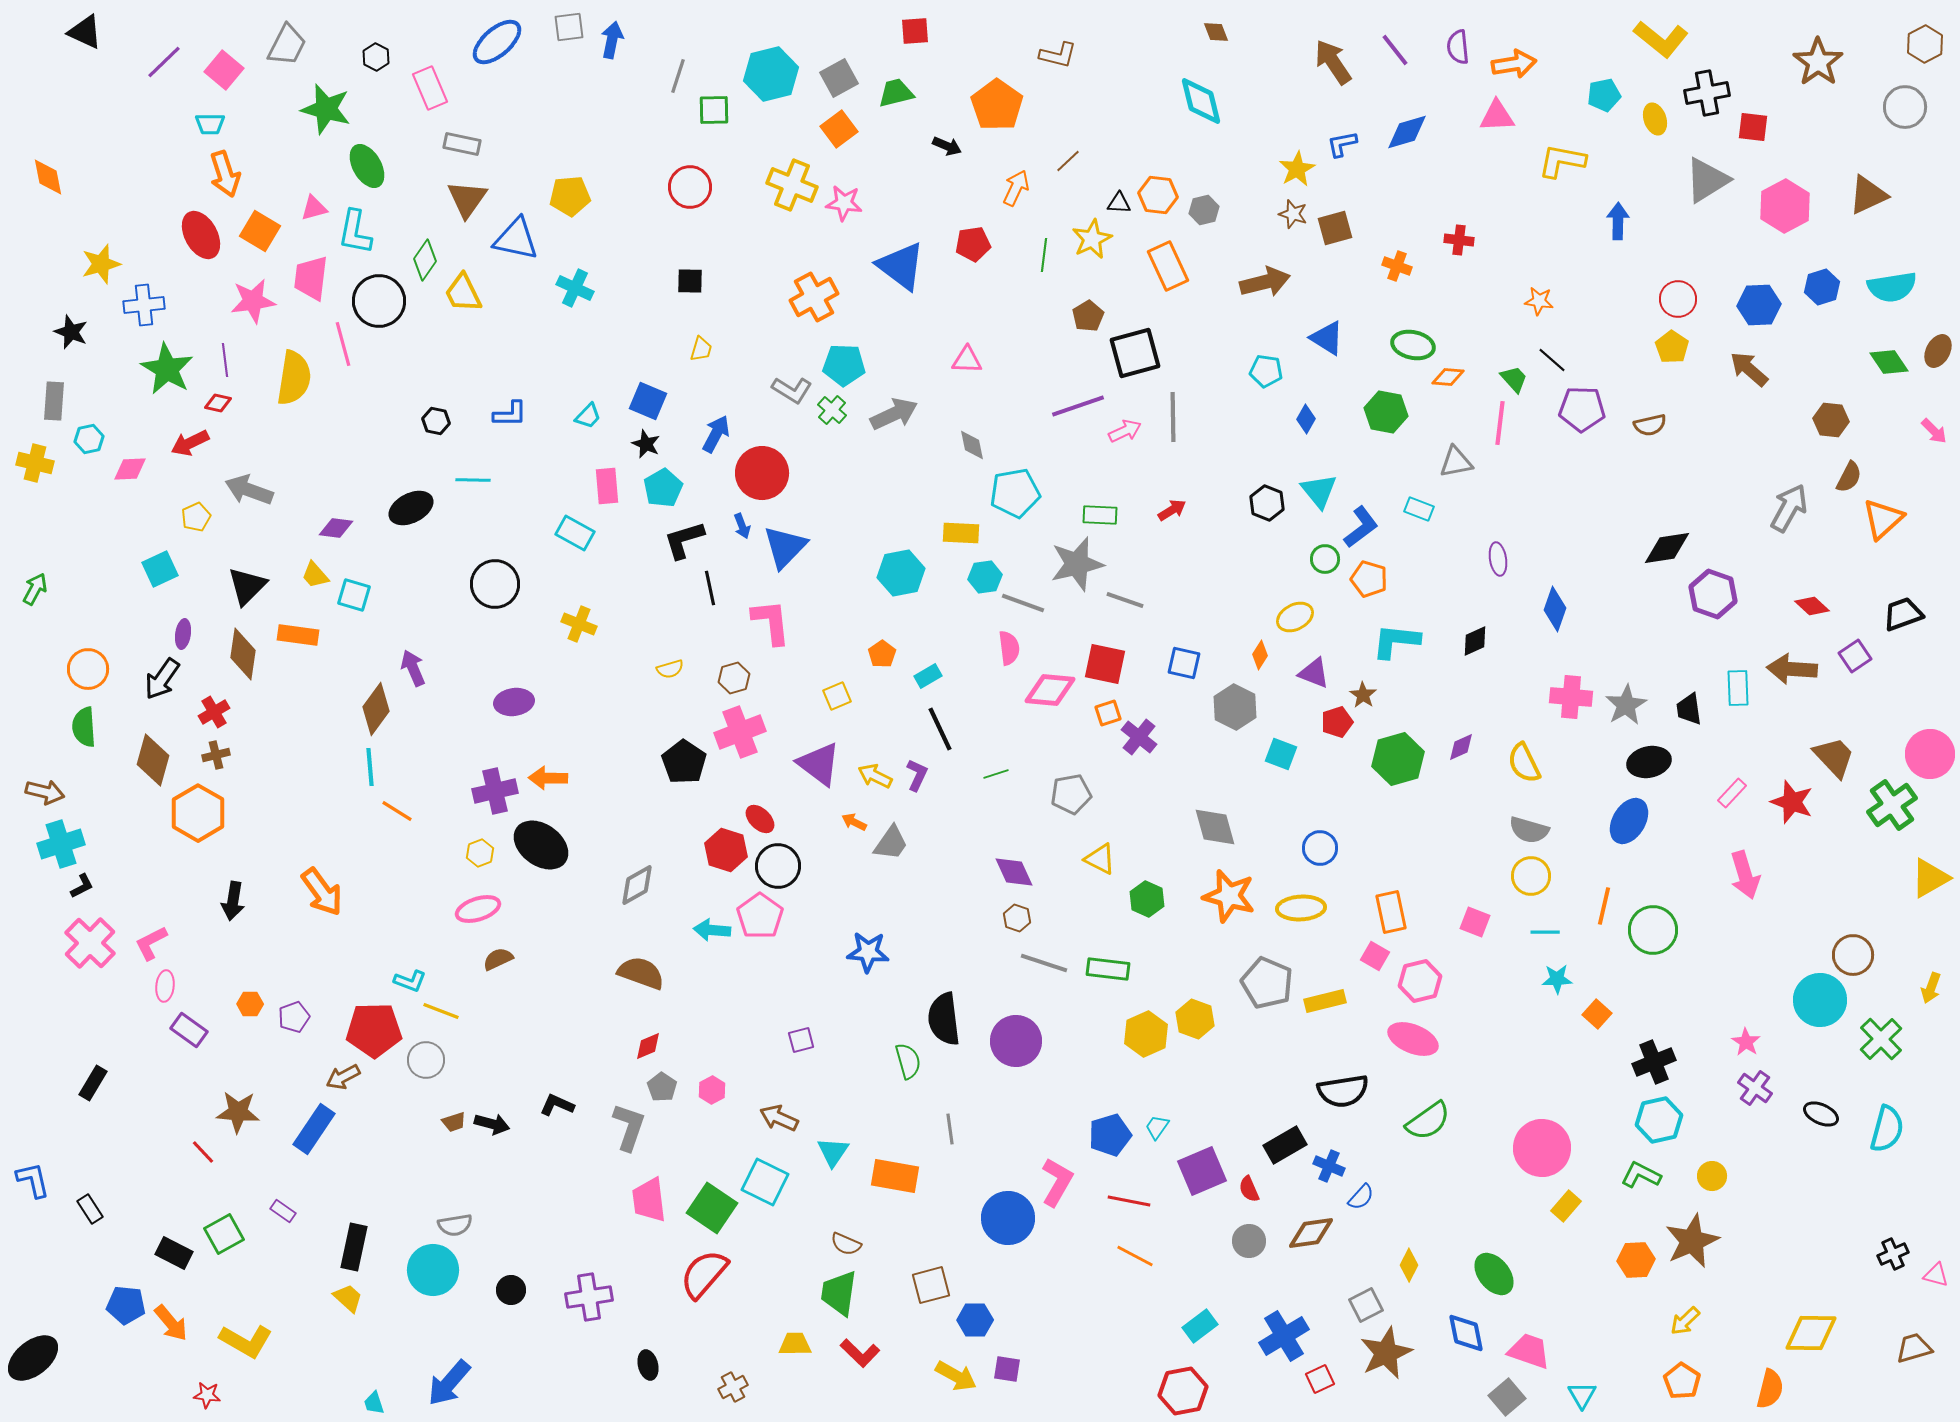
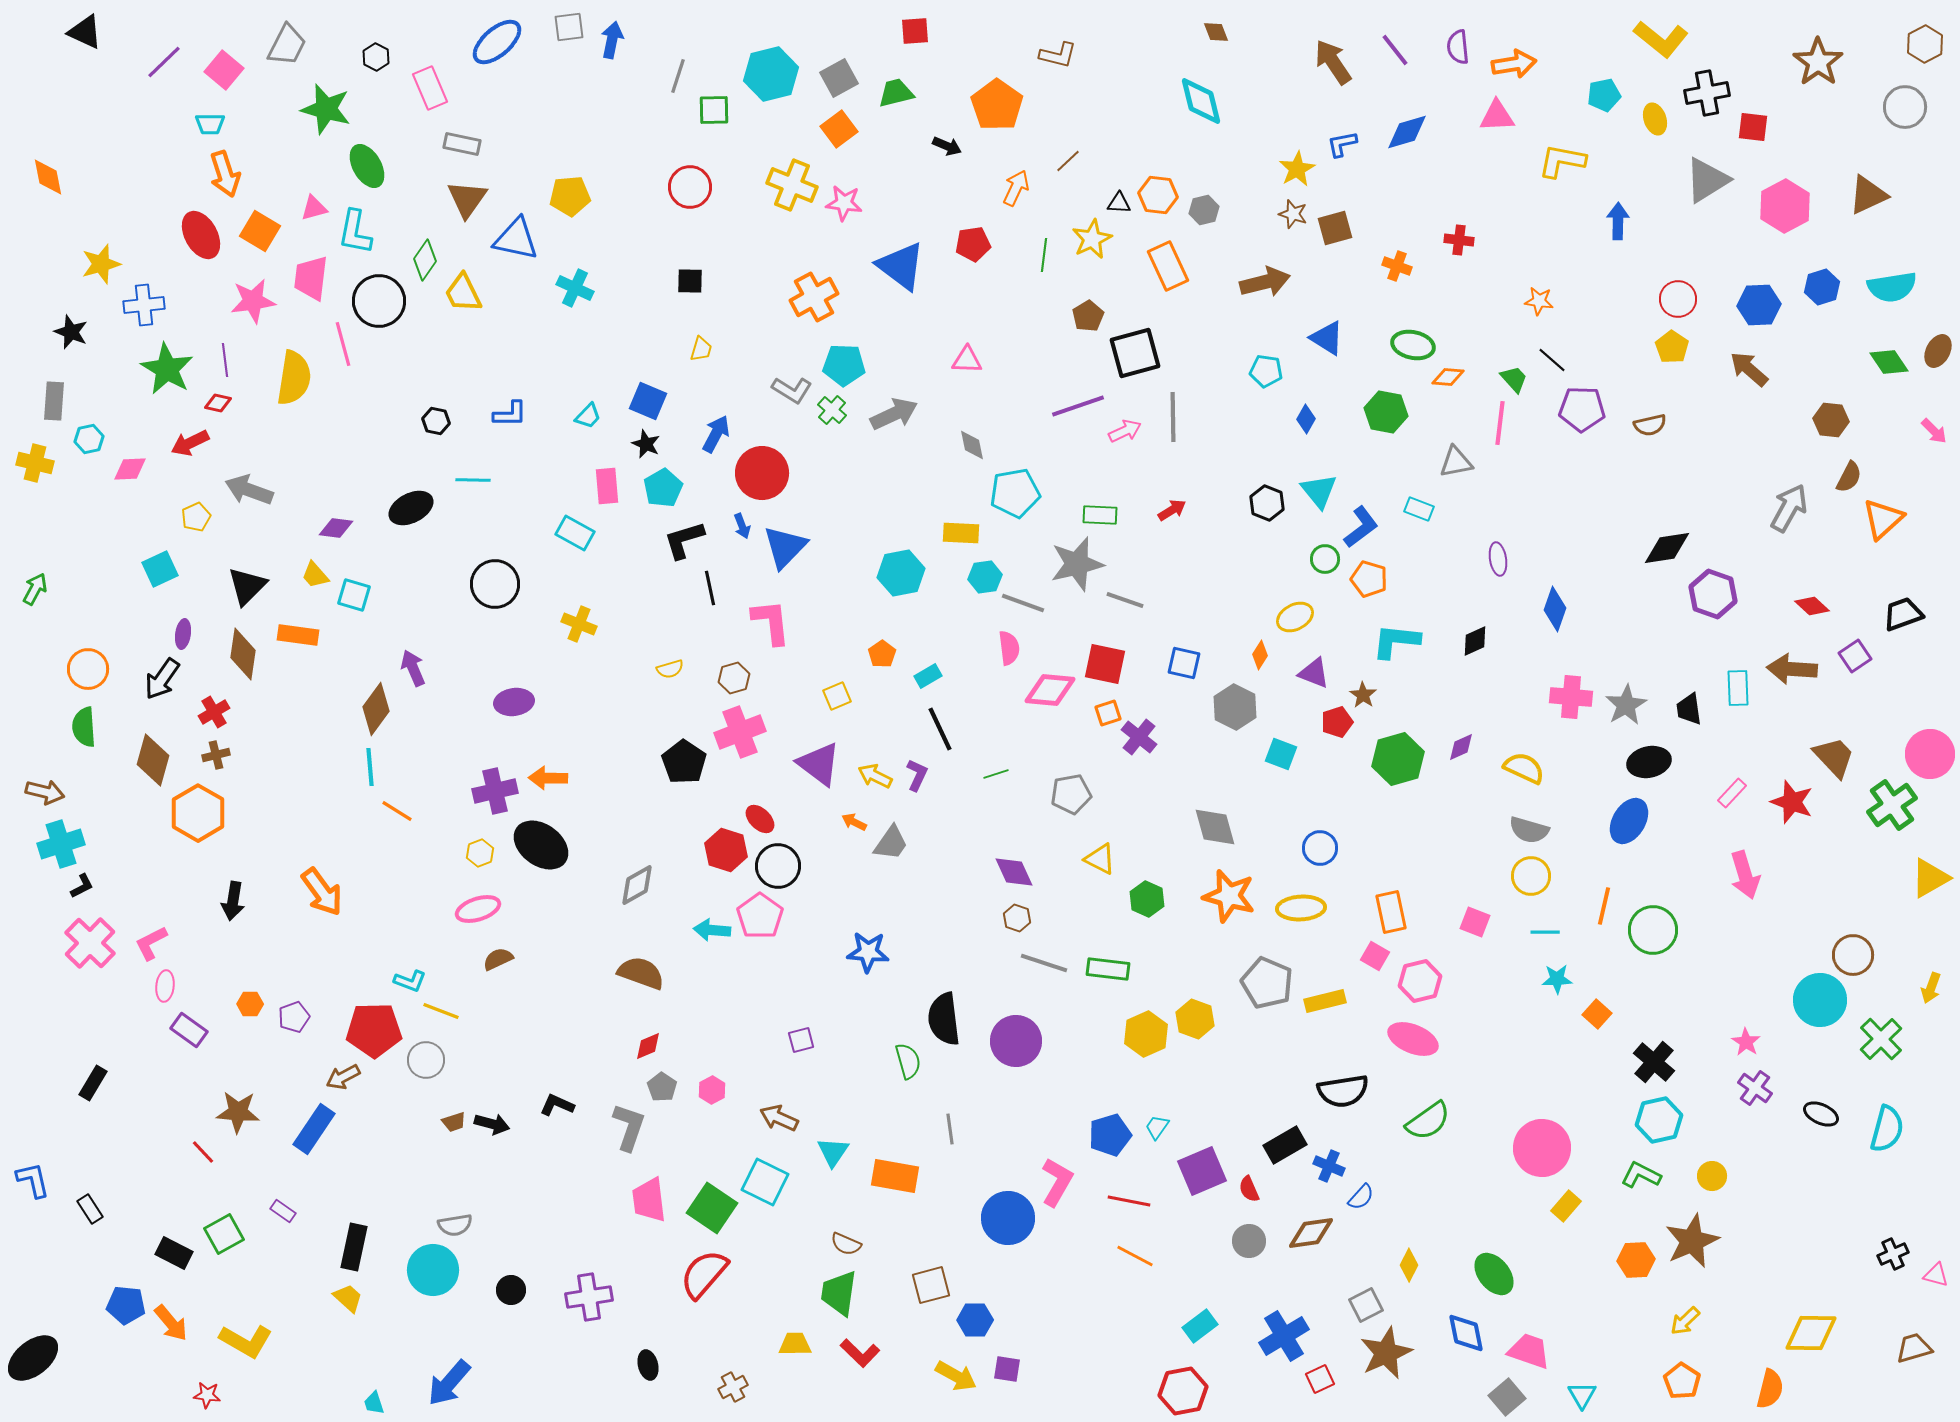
yellow semicircle at (1524, 763): moved 5 px down; rotated 141 degrees clockwise
black cross at (1654, 1062): rotated 27 degrees counterclockwise
